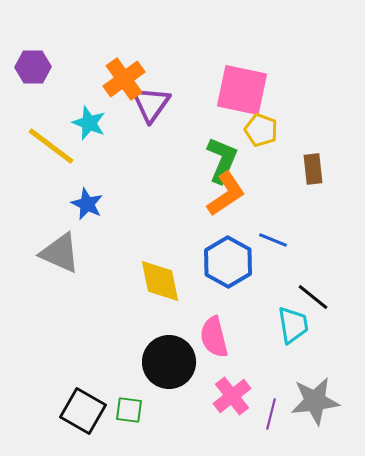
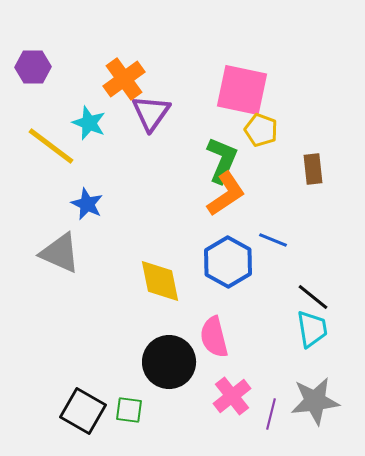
purple triangle: moved 9 px down
cyan trapezoid: moved 19 px right, 4 px down
